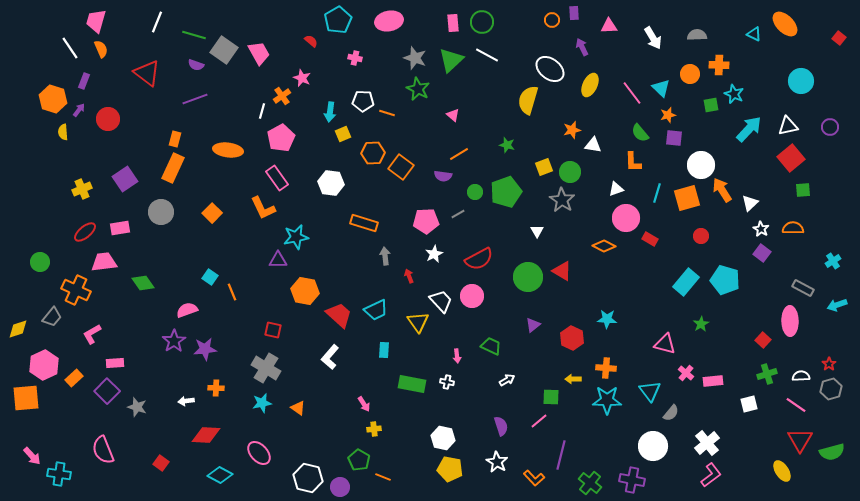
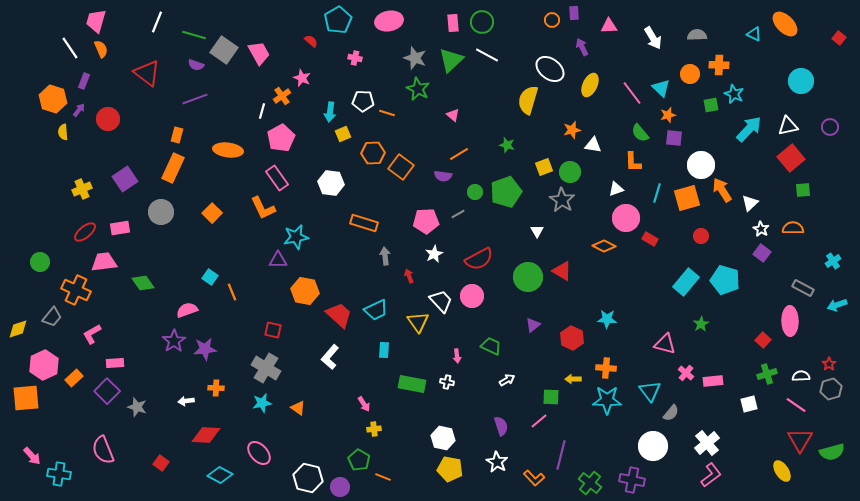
orange rectangle at (175, 139): moved 2 px right, 4 px up
